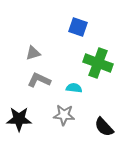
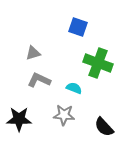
cyan semicircle: rotated 14 degrees clockwise
